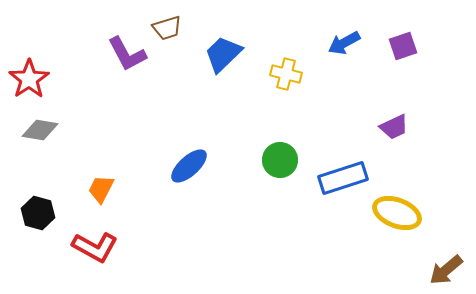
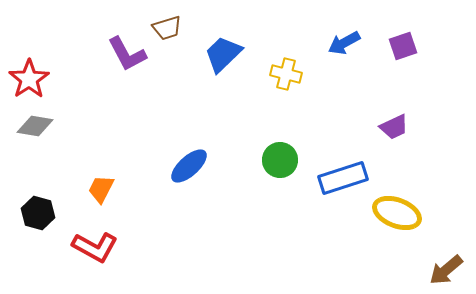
gray diamond: moved 5 px left, 4 px up
